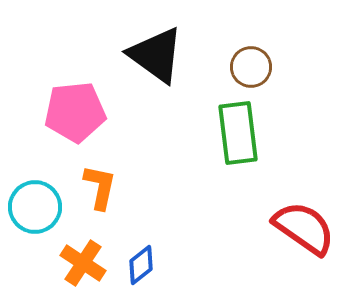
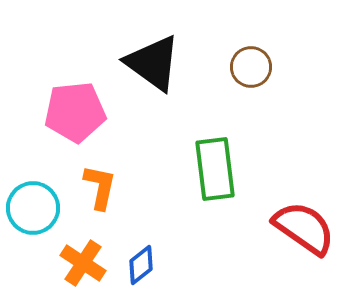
black triangle: moved 3 px left, 8 px down
green rectangle: moved 23 px left, 36 px down
cyan circle: moved 2 px left, 1 px down
